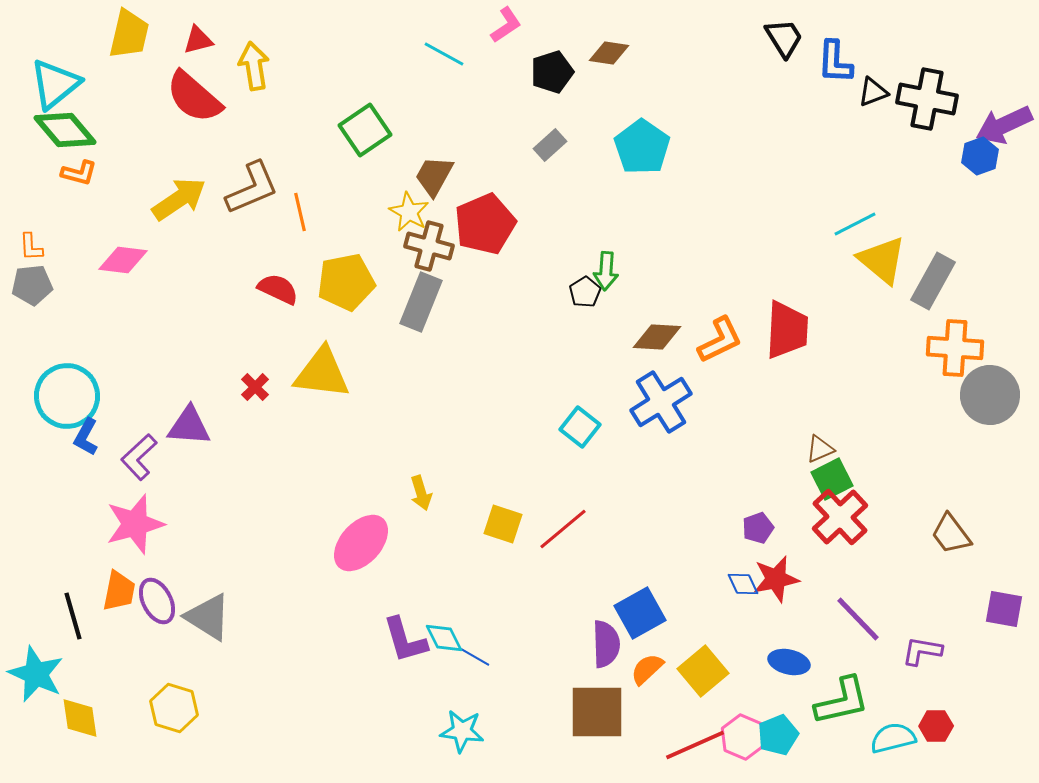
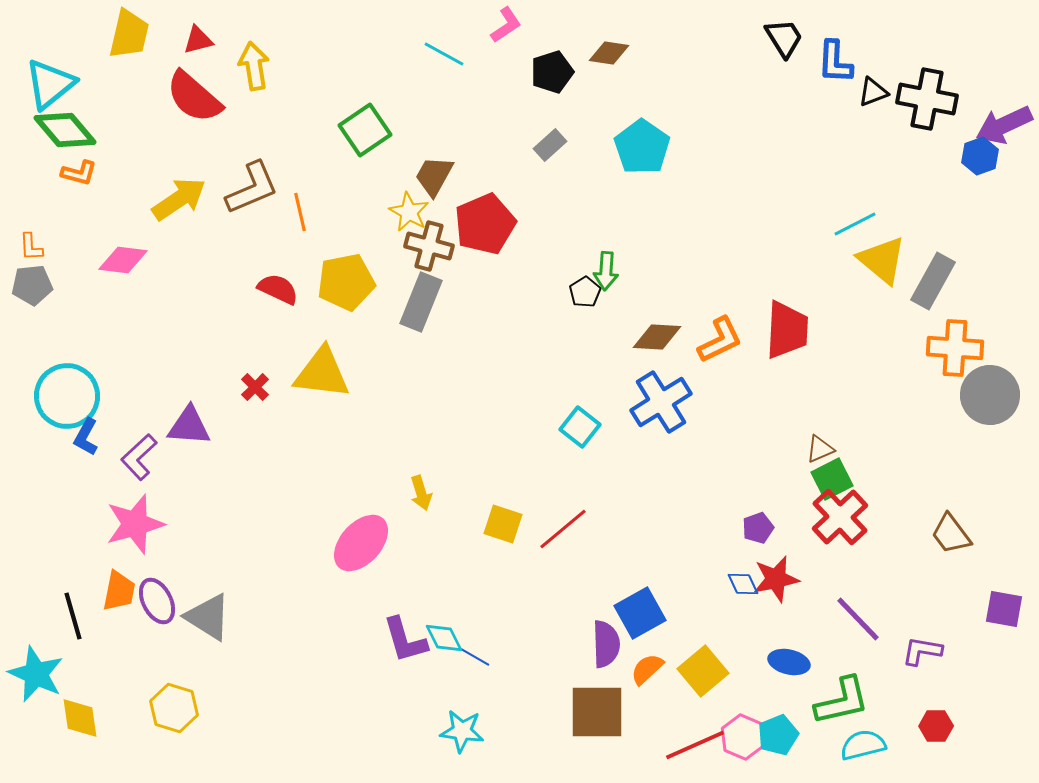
cyan triangle at (55, 84): moved 5 px left
cyan semicircle at (893, 738): moved 30 px left, 7 px down
